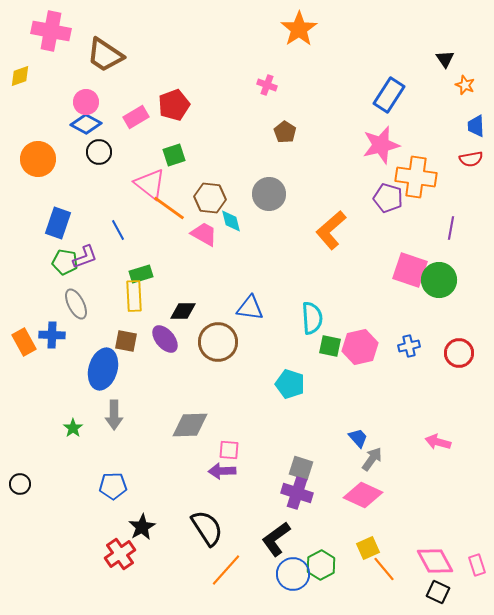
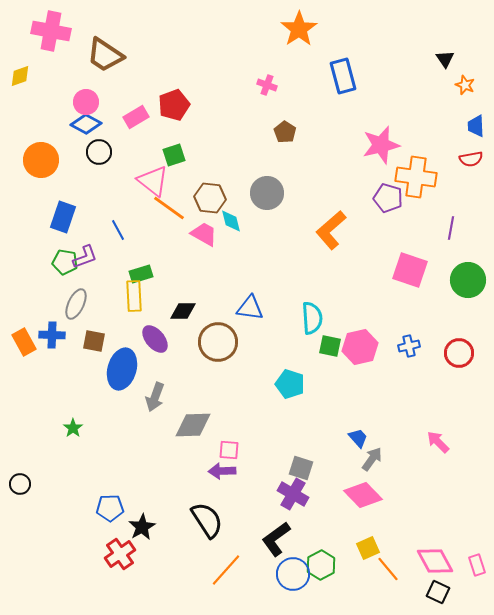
blue rectangle at (389, 95): moved 46 px left, 19 px up; rotated 48 degrees counterclockwise
orange circle at (38, 159): moved 3 px right, 1 px down
pink triangle at (150, 184): moved 3 px right, 3 px up
gray circle at (269, 194): moved 2 px left, 1 px up
blue rectangle at (58, 223): moved 5 px right, 6 px up
green circle at (439, 280): moved 29 px right
gray ellipse at (76, 304): rotated 52 degrees clockwise
purple ellipse at (165, 339): moved 10 px left
brown square at (126, 341): moved 32 px left
blue ellipse at (103, 369): moved 19 px right
gray arrow at (114, 415): moved 41 px right, 18 px up; rotated 20 degrees clockwise
gray diamond at (190, 425): moved 3 px right
pink arrow at (438, 442): rotated 30 degrees clockwise
blue pentagon at (113, 486): moved 3 px left, 22 px down
purple cross at (297, 493): moved 4 px left, 1 px down; rotated 12 degrees clockwise
pink diamond at (363, 495): rotated 21 degrees clockwise
black semicircle at (207, 528): moved 8 px up
orange line at (384, 569): moved 4 px right
